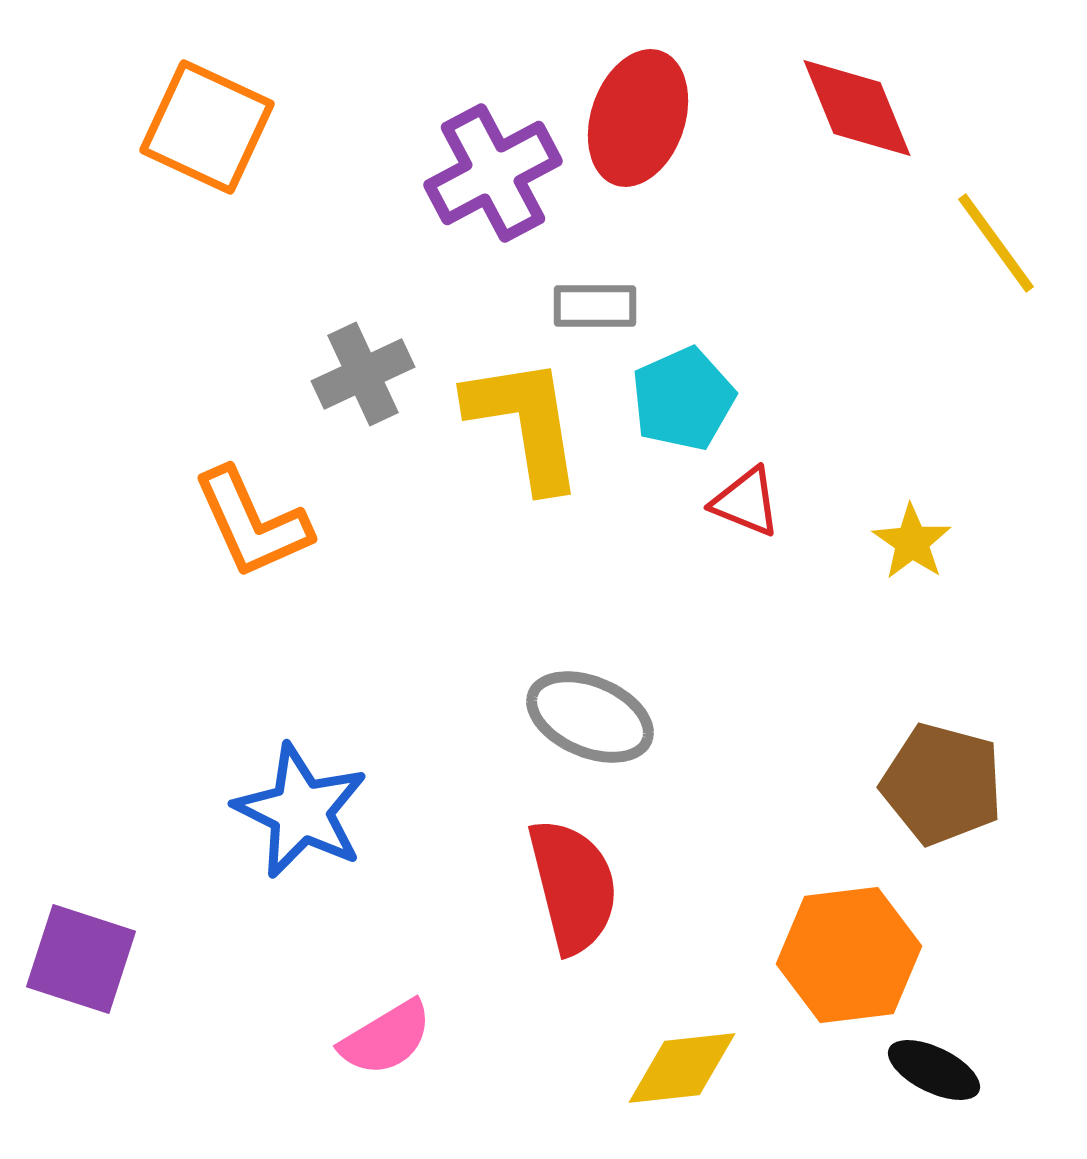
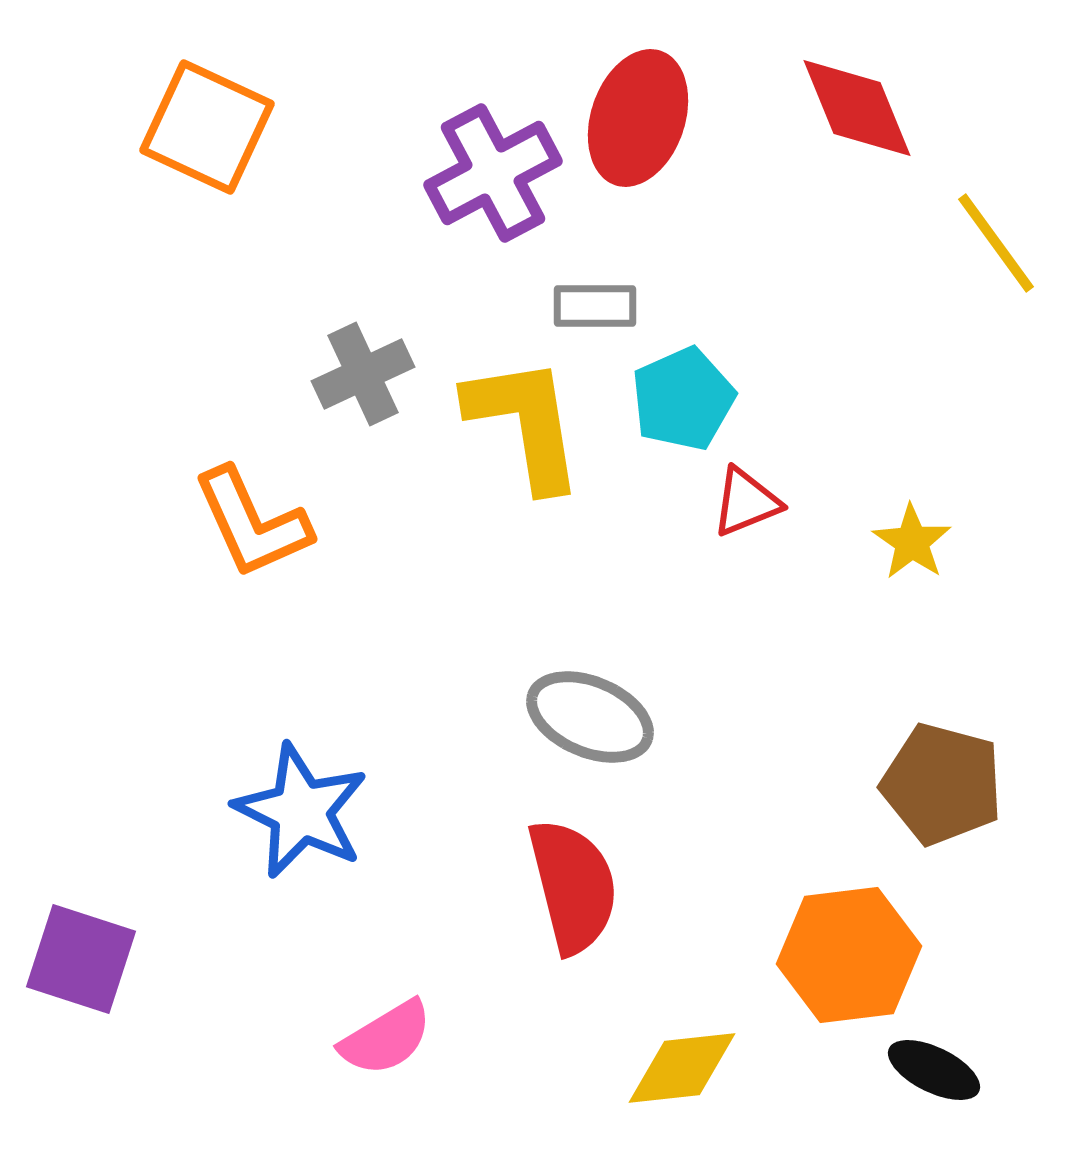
red triangle: rotated 44 degrees counterclockwise
